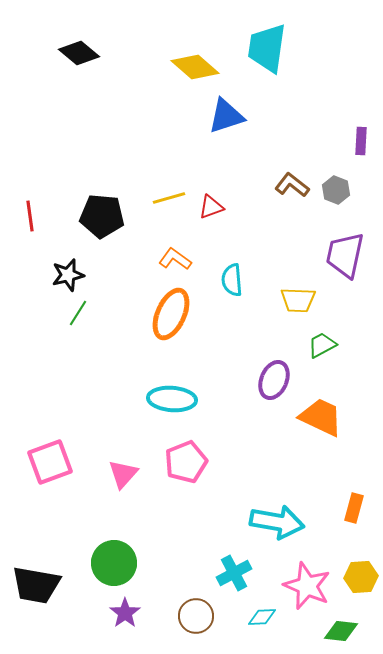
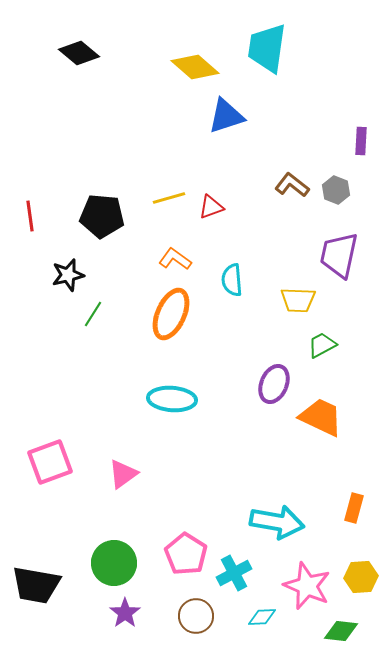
purple trapezoid: moved 6 px left
green line: moved 15 px right, 1 px down
purple ellipse: moved 4 px down
pink pentagon: moved 92 px down; rotated 18 degrees counterclockwise
pink triangle: rotated 12 degrees clockwise
